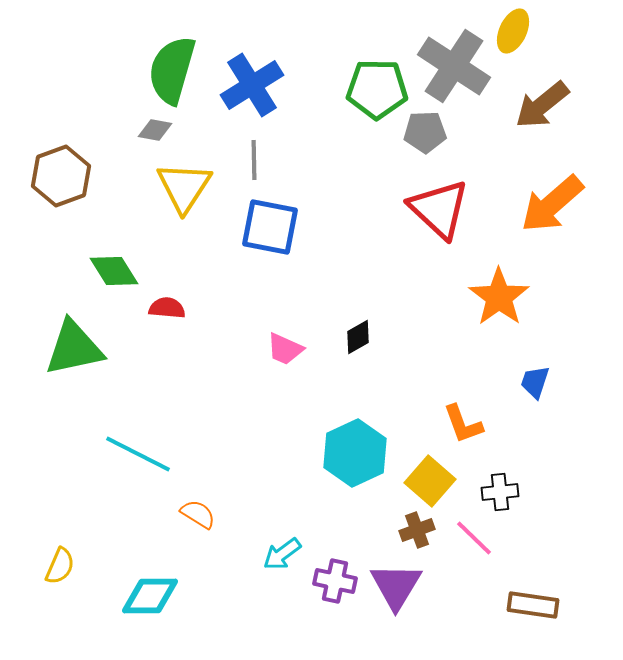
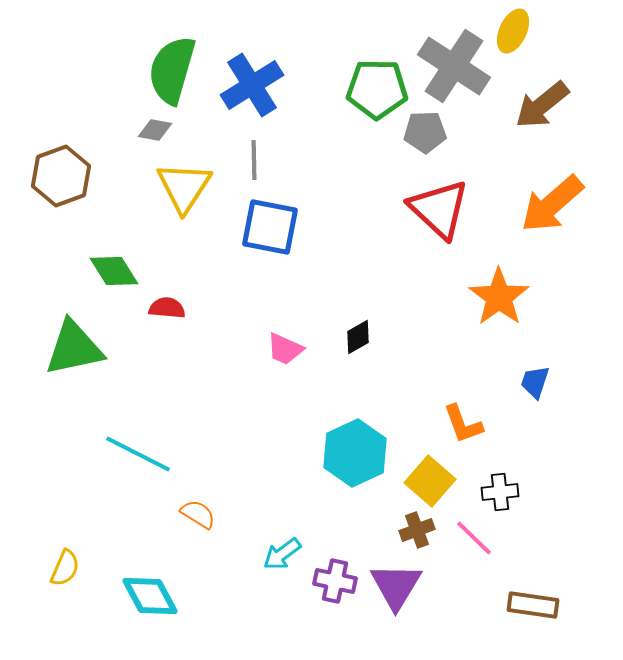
yellow semicircle: moved 5 px right, 2 px down
cyan diamond: rotated 62 degrees clockwise
